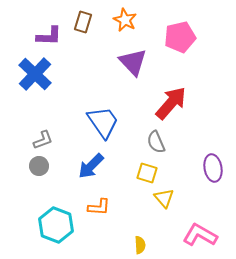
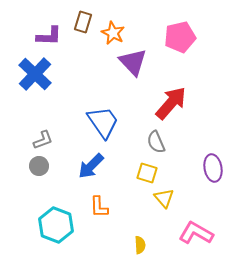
orange star: moved 12 px left, 13 px down
orange L-shape: rotated 85 degrees clockwise
pink L-shape: moved 4 px left, 2 px up
